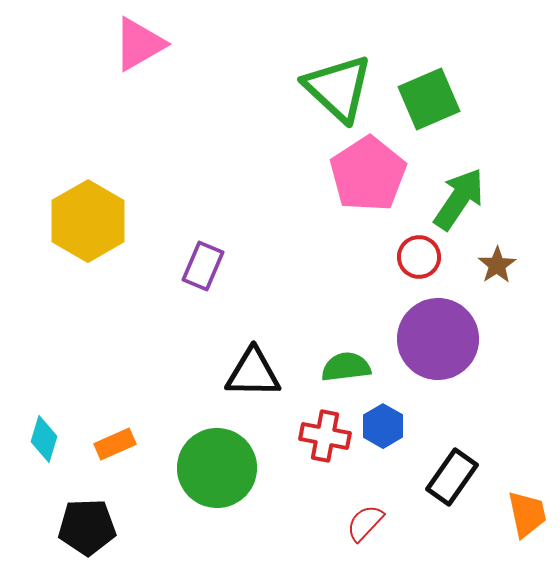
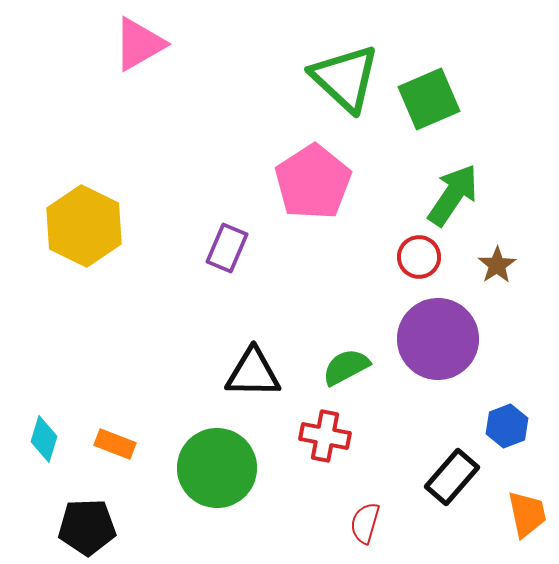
green triangle: moved 7 px right, 10 px up
pink pentagon: moved 55 px left, 8 px down
green arrow: moved 6 px left, 4 px up
yellow hexagon: moved 4 px left, 5 px down; rotated 4 degrees counterclockwise
purple rectangle: moved 24 px right, 18 px up
green semicircle: rotated 21 degrees counterclockwise
blue hexagon: moved 124 px right; rotated 9 degrees clockwise
orange rectangle: rotated 45 degrees clockwise
black rectangle: rotated 6 degrees clockwise
red semicircle: rotated 27 degrees counterclockwise
